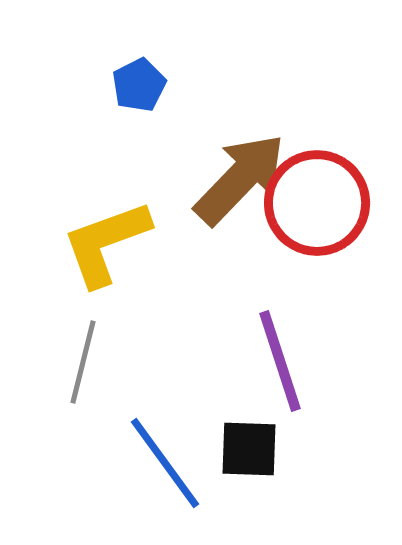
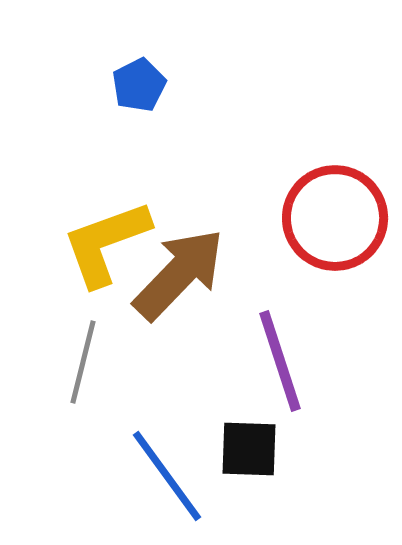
brown arrow: moved 61 px left, 95 px down
red circle: moved 18 px right, 15 px down
blue line: moved 2 px right, 13 px down
